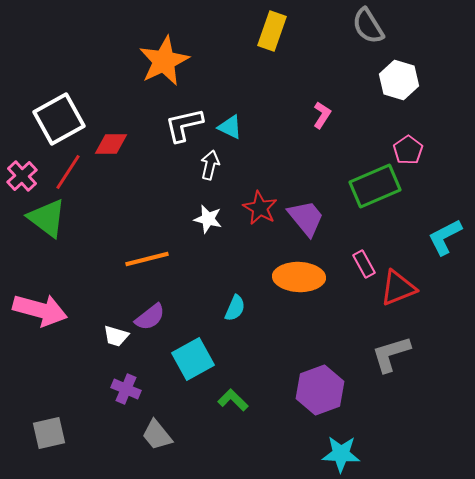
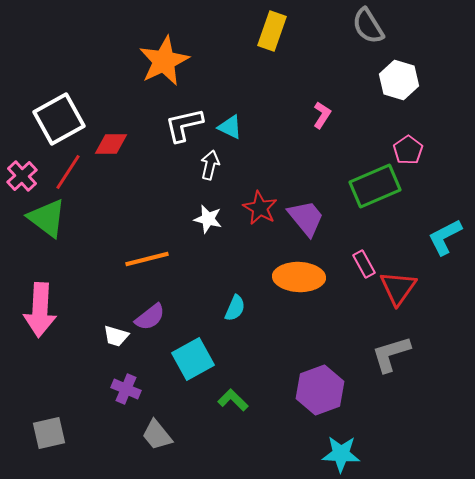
red triangle: rotated 33 degrees counterclockwise
pink arrow: rotated 78 degrees clockwise
